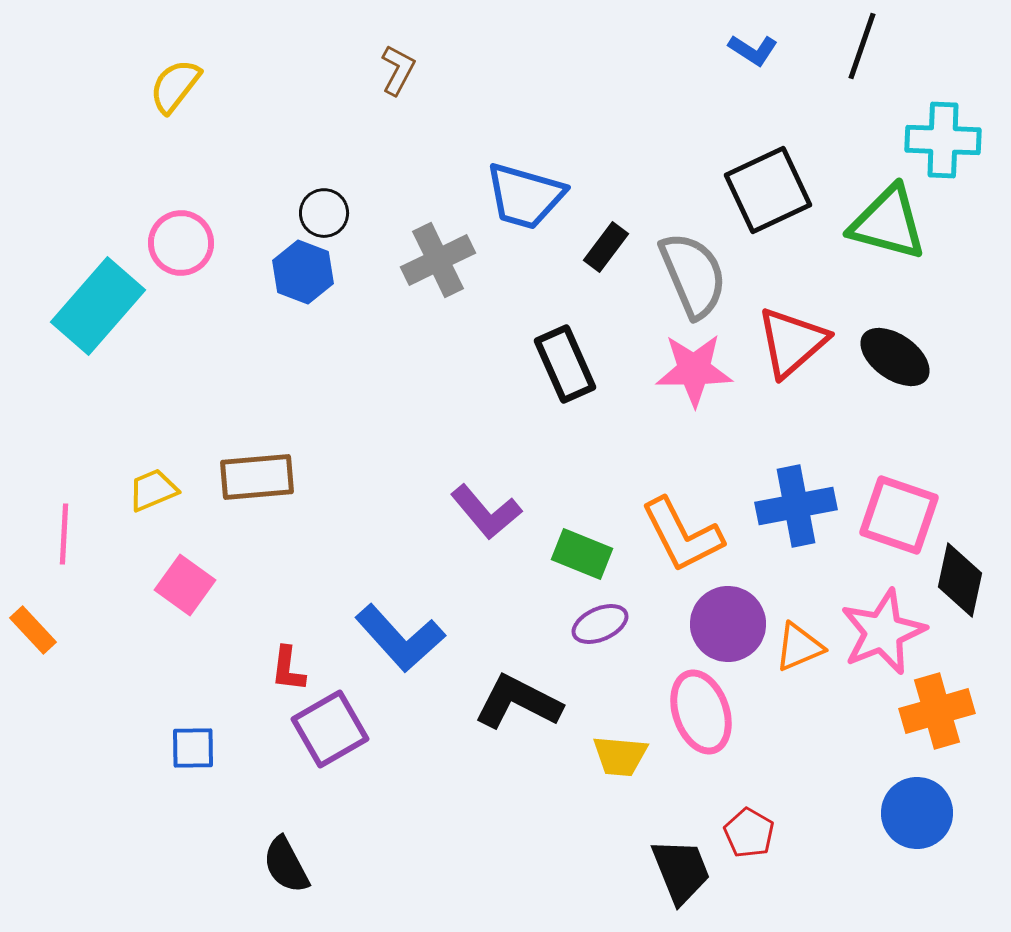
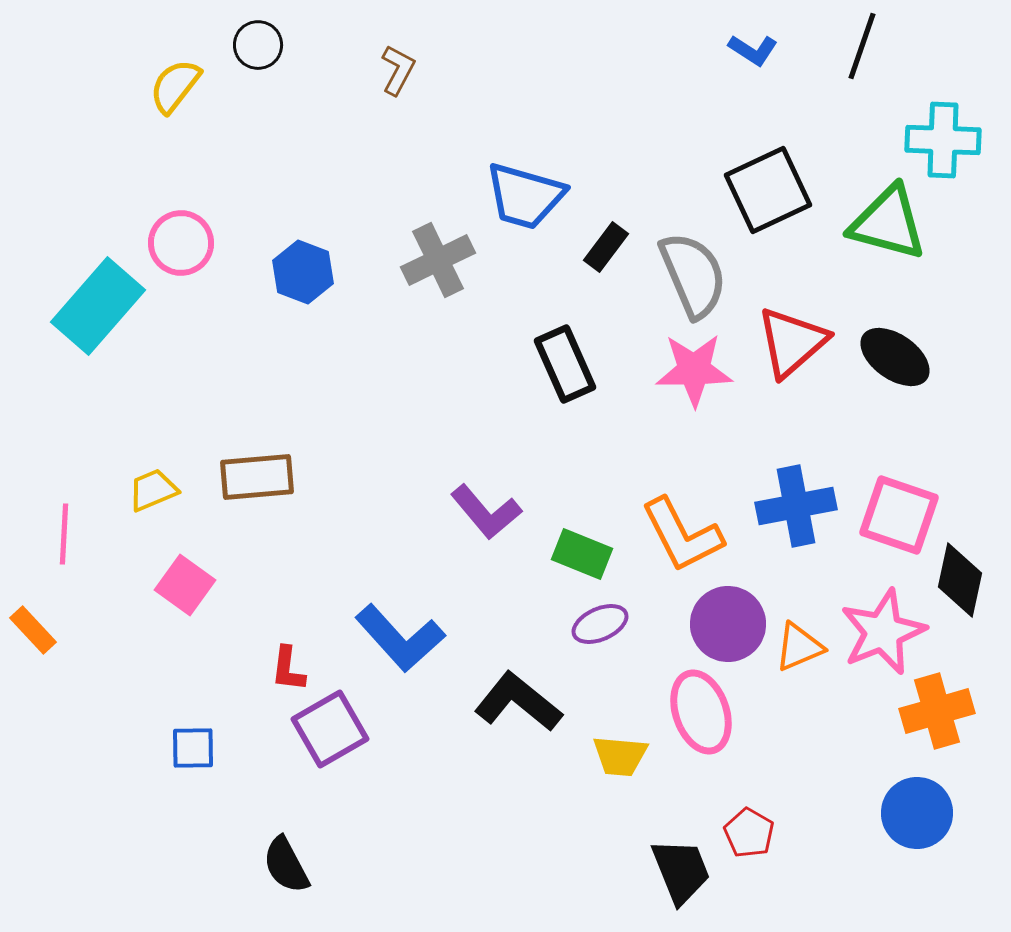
black circle at (324, 213): moved 66 px left, 168 px up
black L-shape at (518, 702): rotated 12 degrees clockwise
